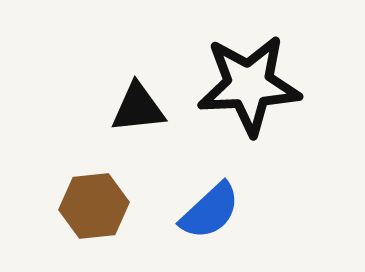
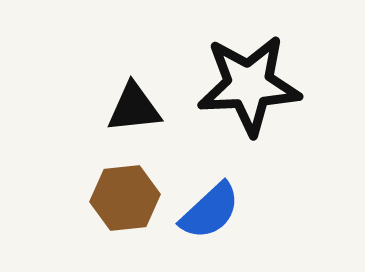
black triangle: moved 4 px left
brown hexagon: moved 31 px right, 8 px up
